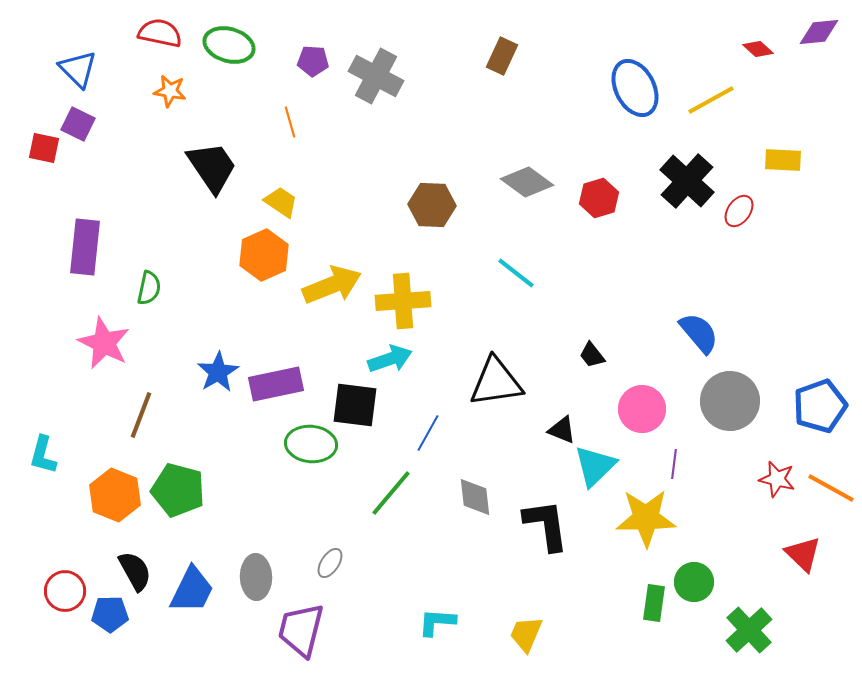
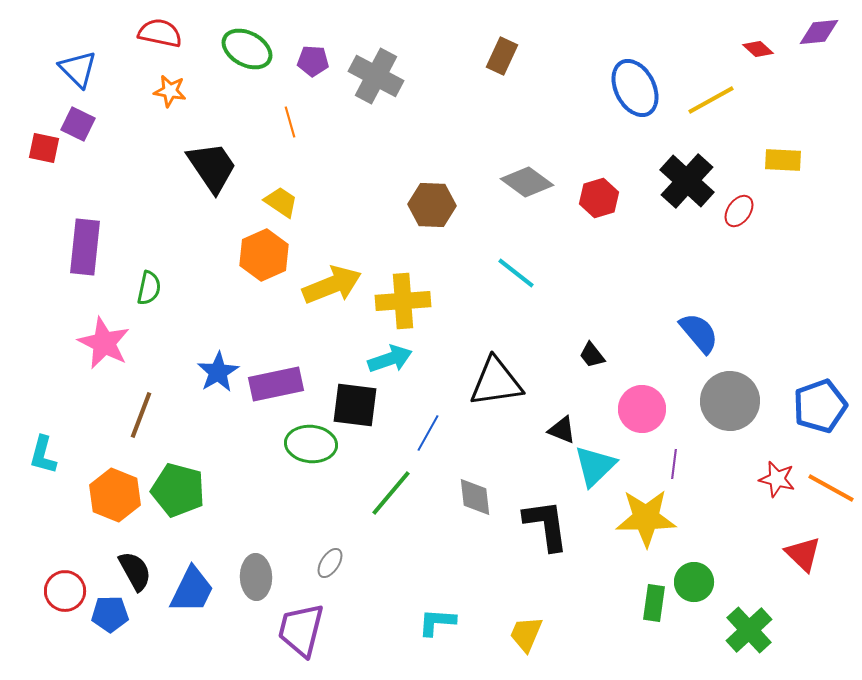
green ellipse at (229, 45): moved 18 px right, 4 px down; rotated 12 degrees clockwise
